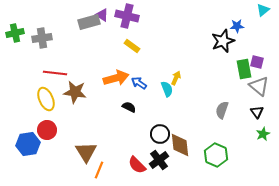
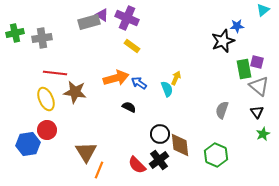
purple cross: moved 2 px down; rotated 10 degrees clockwise
